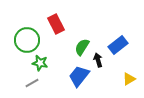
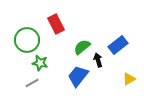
green semicircle: rotated 18 degrees clockwise
blue trapezoid: moved 1 px left
